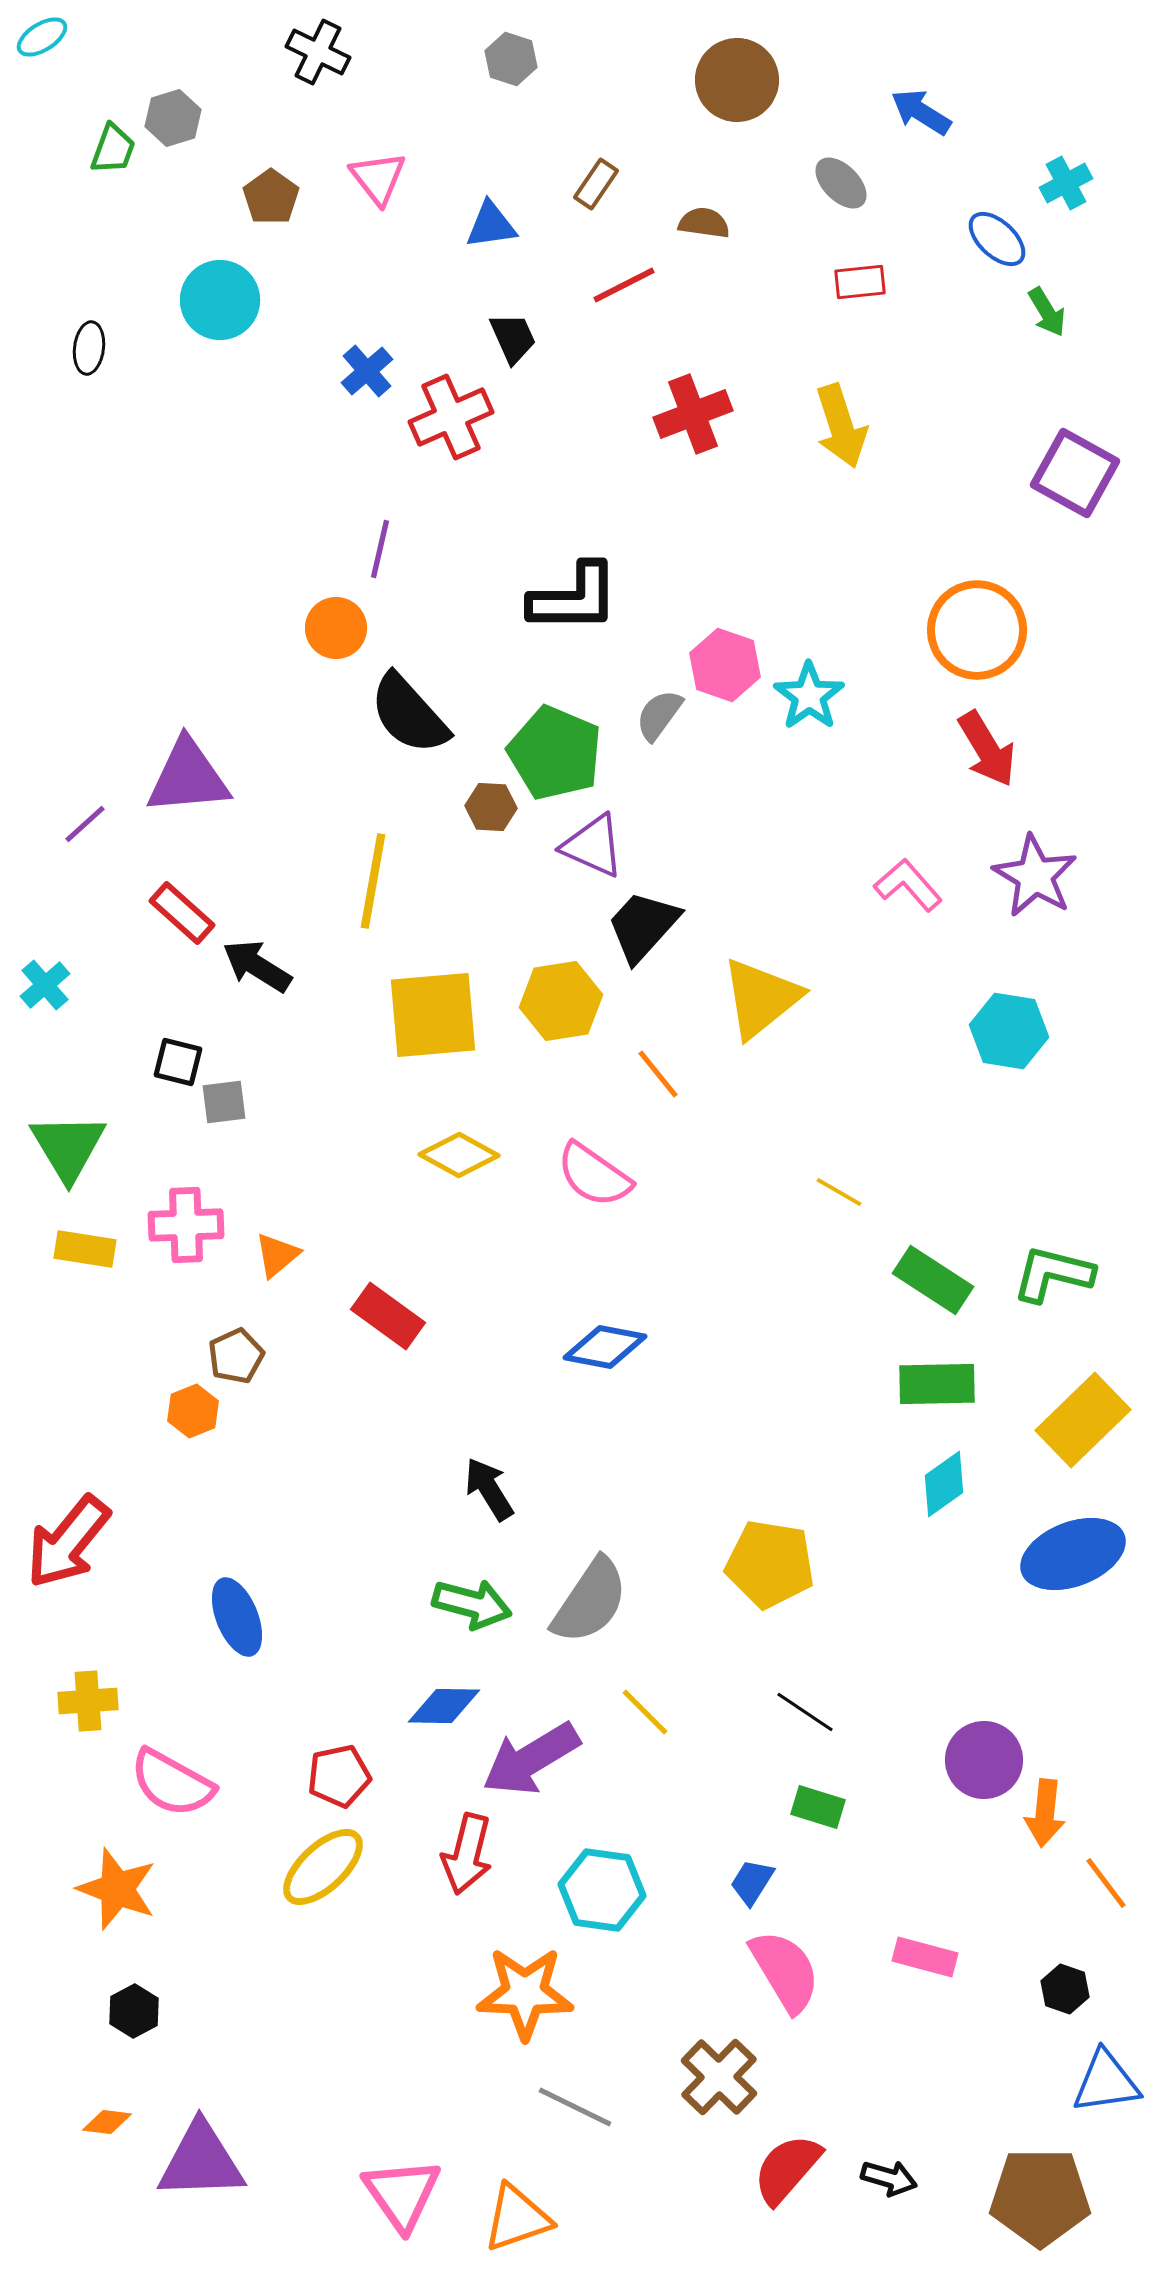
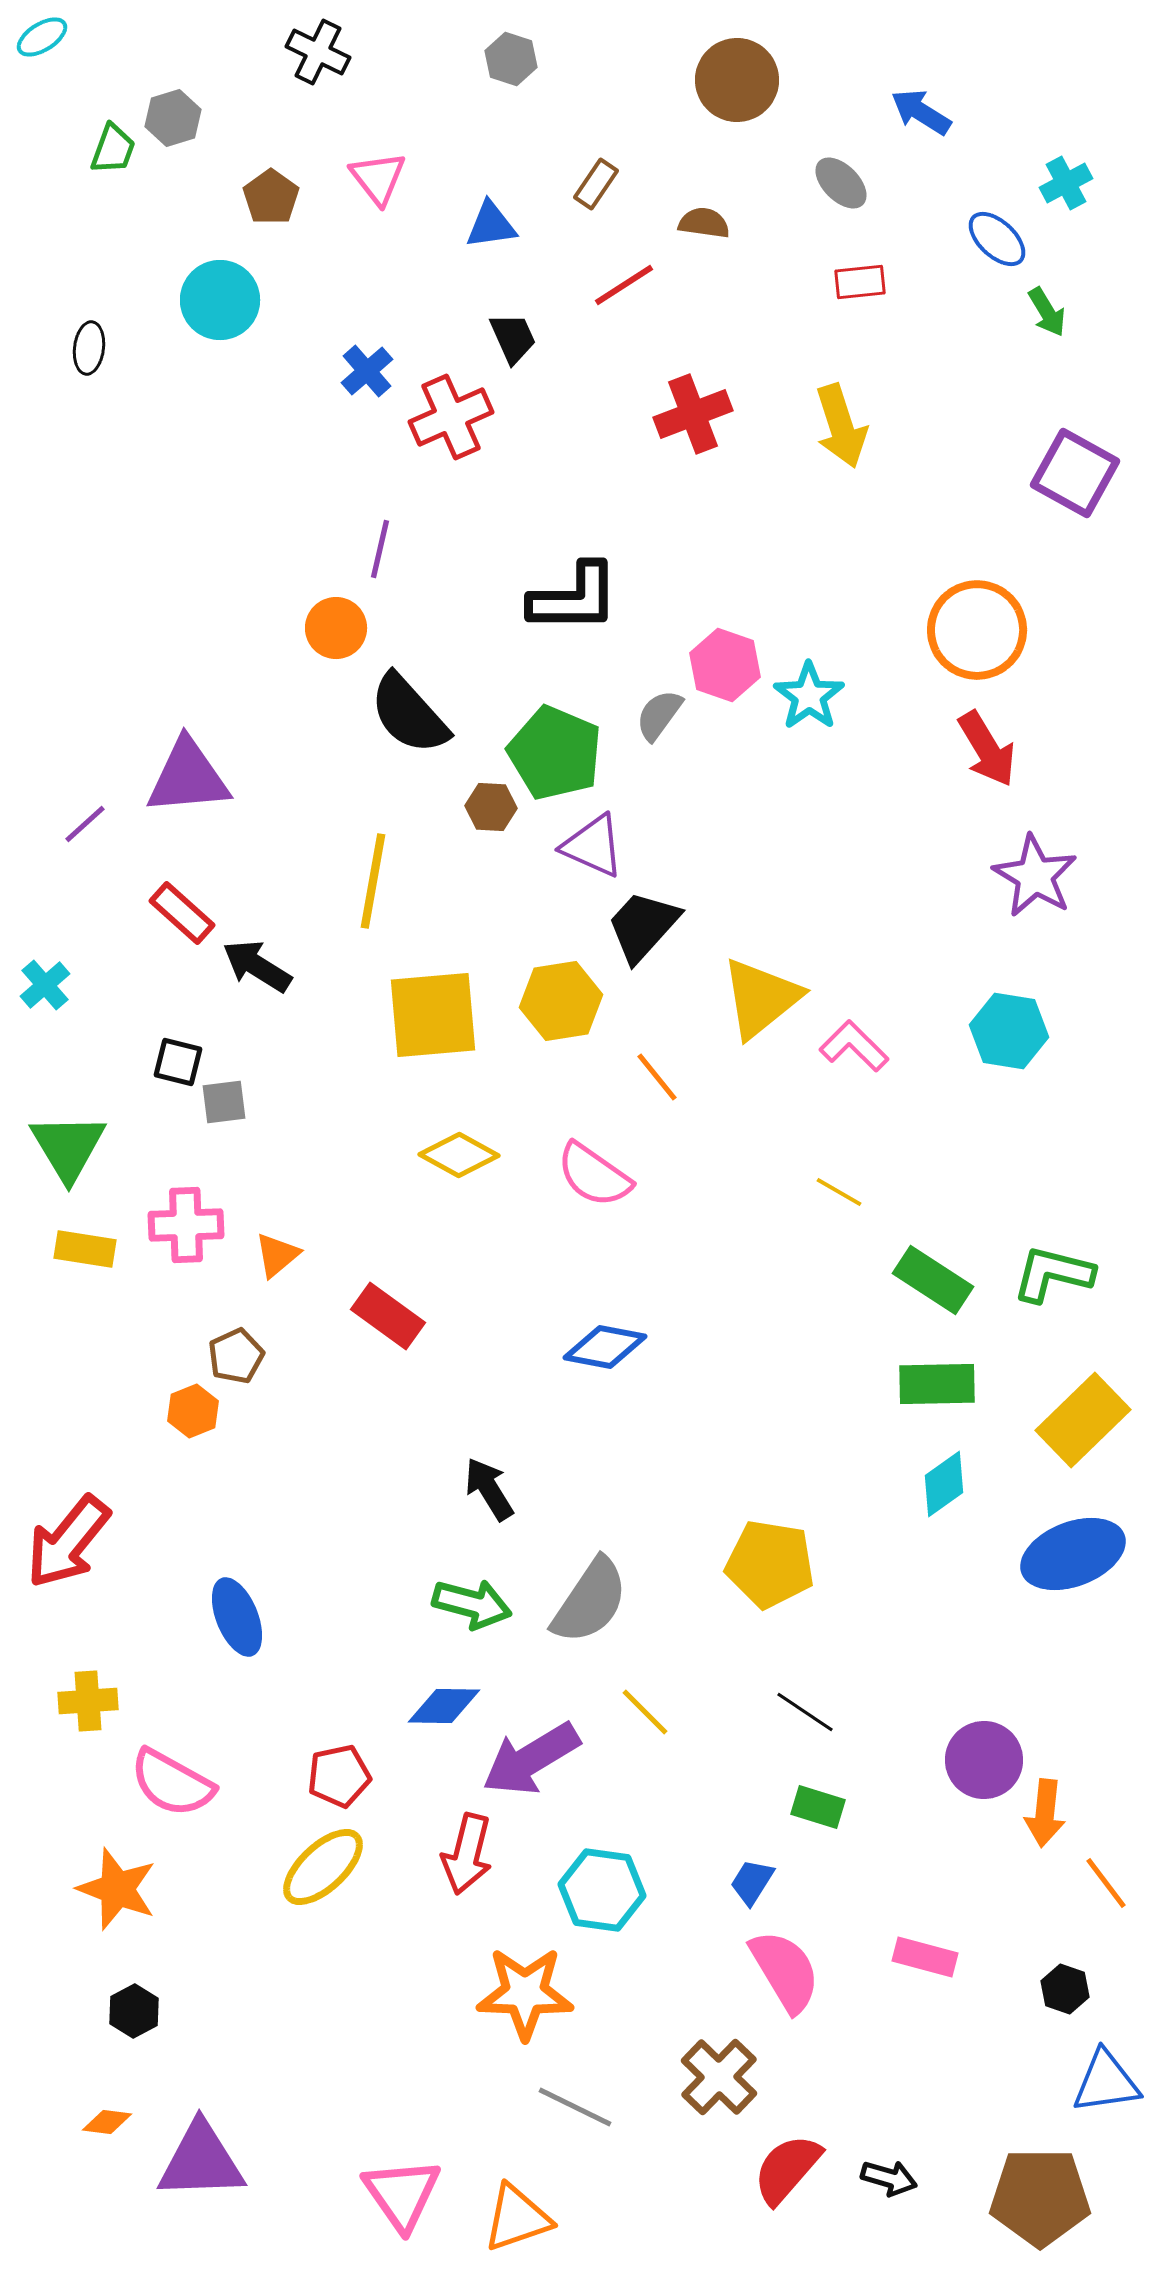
red line at (624, 285): rotated 6 degrees counterclockwise
pink L-shape at (908, 885): moved 54 px left, 161 px down; rotated 4 degrees counterclockwise
orange line at (658, 1074): moved 1 px left, 3 px down
